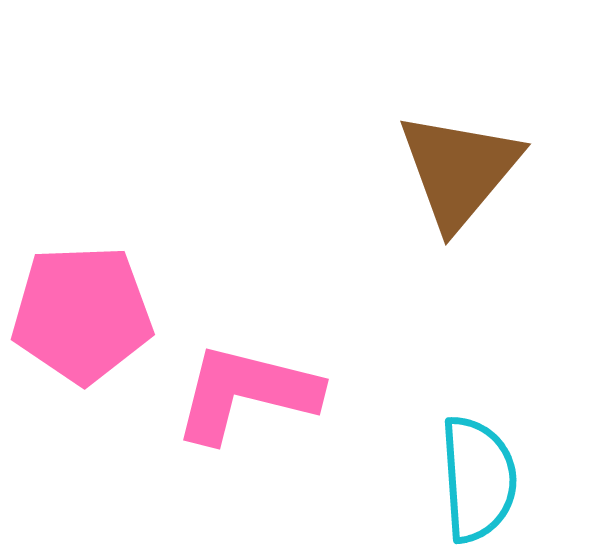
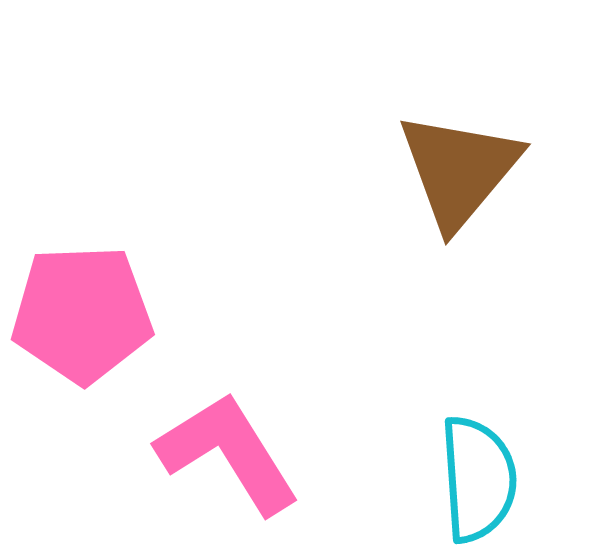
pink L-shape: moved 18 px left, 60 px down; rotated 44 degrees clockwise
